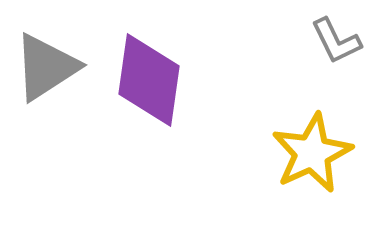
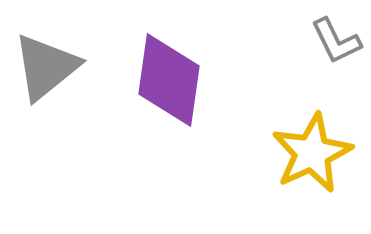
gray triangle: rotated 6 degrees counterclockwise
purple diamond: moved 20 px right
